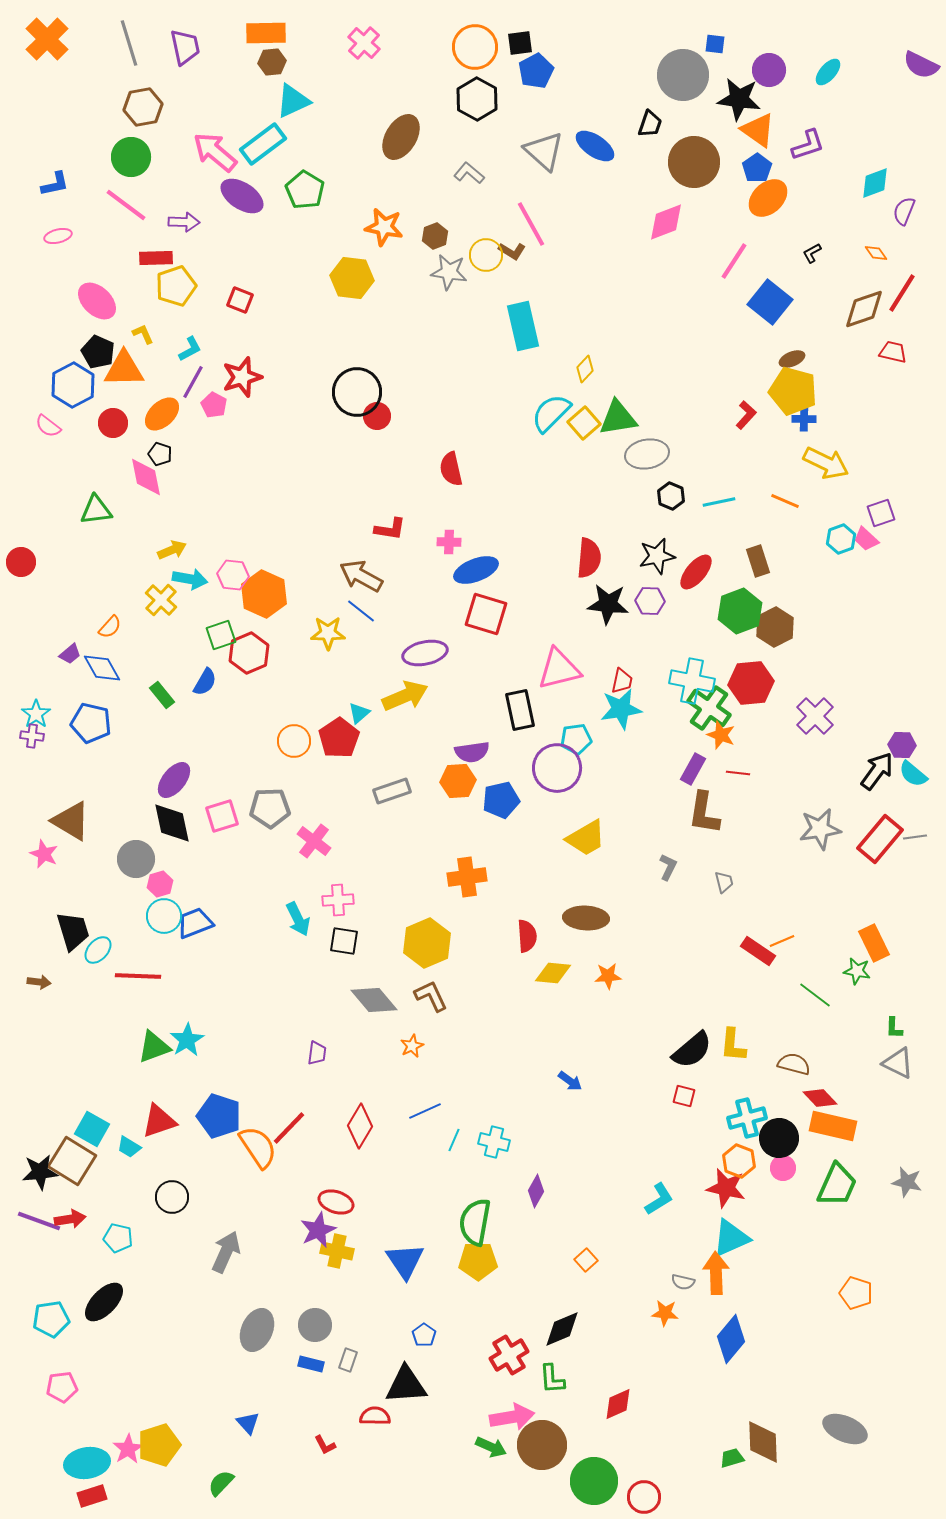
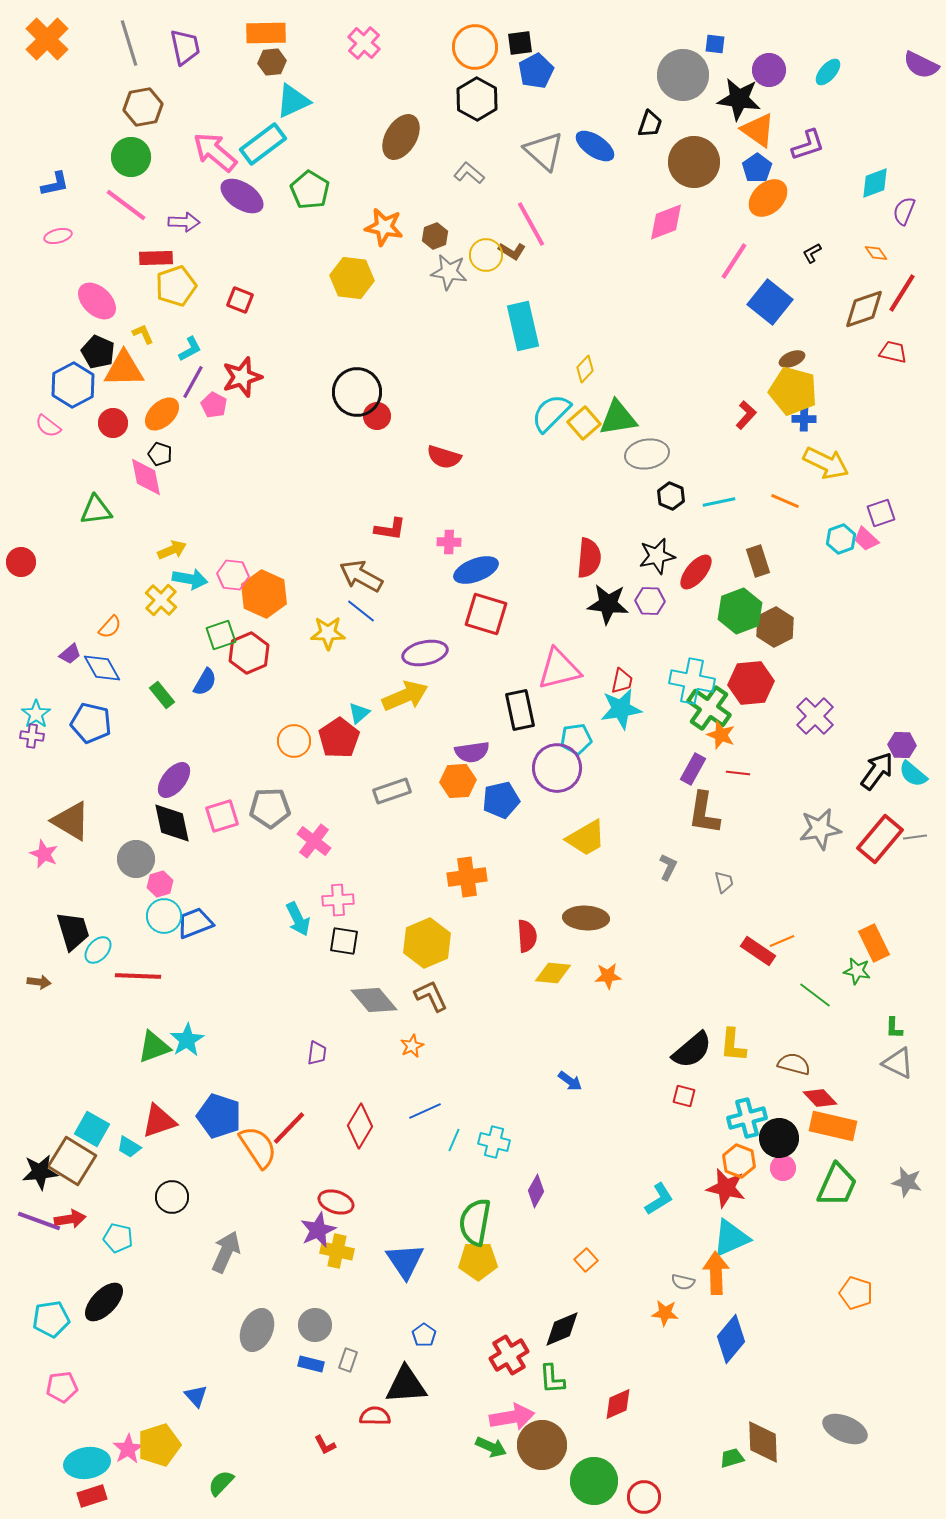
green pentagon at (305, 190): moved 5 px right
red semicircle at (451, 469): moved 7 px left, 12 px up; rotated 60 degrees counterclockwise
blue triangle at (248, 1423): moved 52 px left, 27 px up
